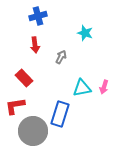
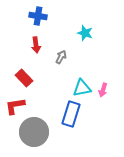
blue cross: rotated 24 degrees clockwise
red arrow: moved 1 px right
pink arrow: moved 1 px left, 3 px down
blue rectangle: moved 11 px right
gray circle: moved 1 px right, 1 px down
